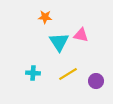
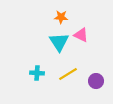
orange star: moved 16 px right
pink triangle: rotated 14 degrees clockwise
cyan cross: moved 4 px right
